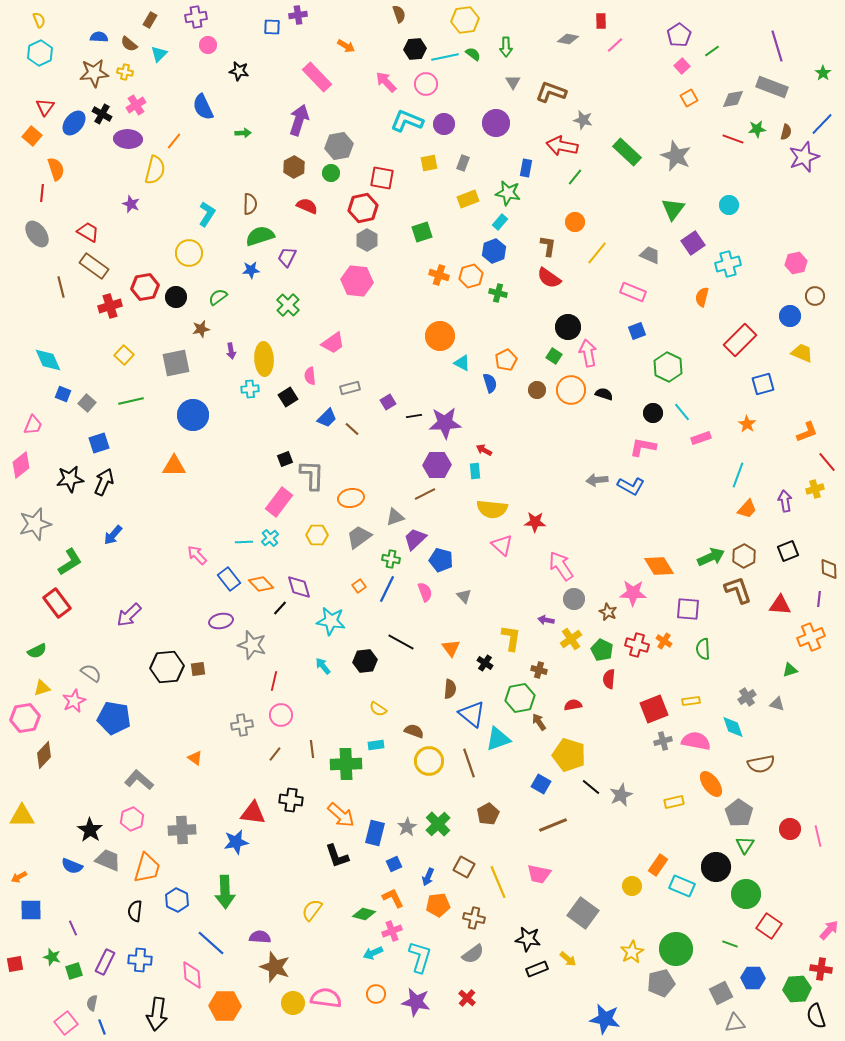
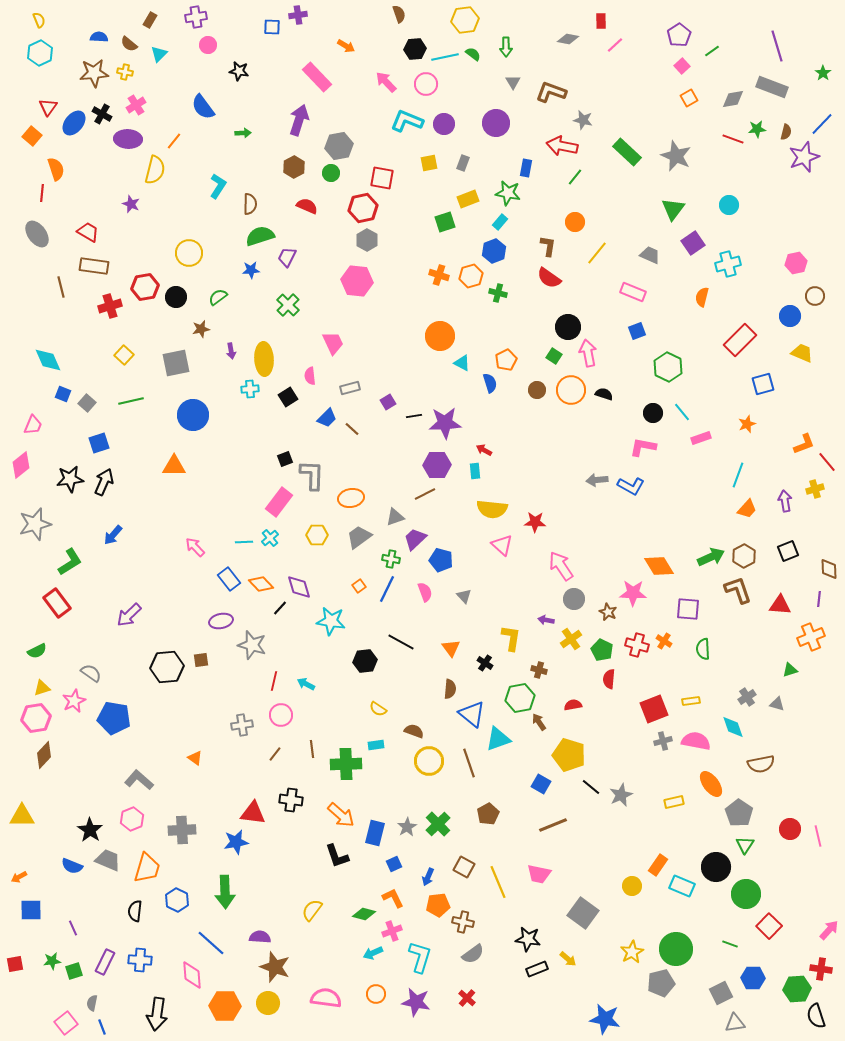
red triangle at (45, 107): moved 3 px right
blue semicircle at (203, 107): rotated 12 degrees counterclockwise
cyan L-shape at (207, 214): moved 11 px right, 28 px up
green square at (422, 232): moved 23 px right, 10 px up
brown rectangle at (94, 266): rotated 28 degrees counterclockwise
pink trapezoid at (333, 343): rotated 80 degrees counterclockwise
orange star at (747, 424): rotated 18 degrees clockwise
orange L-shape at (807, 432): moved 3 px left, 12 px down
pink arrow at (197, 555): moved 2 px left, 8 px up
cyan arrow at (323, 666): moved 17 px left, 18 px down; rotated 24 degrees counterclockwise
brown square at (198, 669): moved 3 px right, 9 px up
pink hexagon at (25, 718): moved 11 px right
brown cross at (474, 918): moved 11 px left, 4 px down
red square at (769, 926): rotated 10 degrees clockwise
green star at (52, 957): moved 4 px down; rotated 24 degrees counterclockwise
yellow circle at (293, 1003): moved 25 px left
